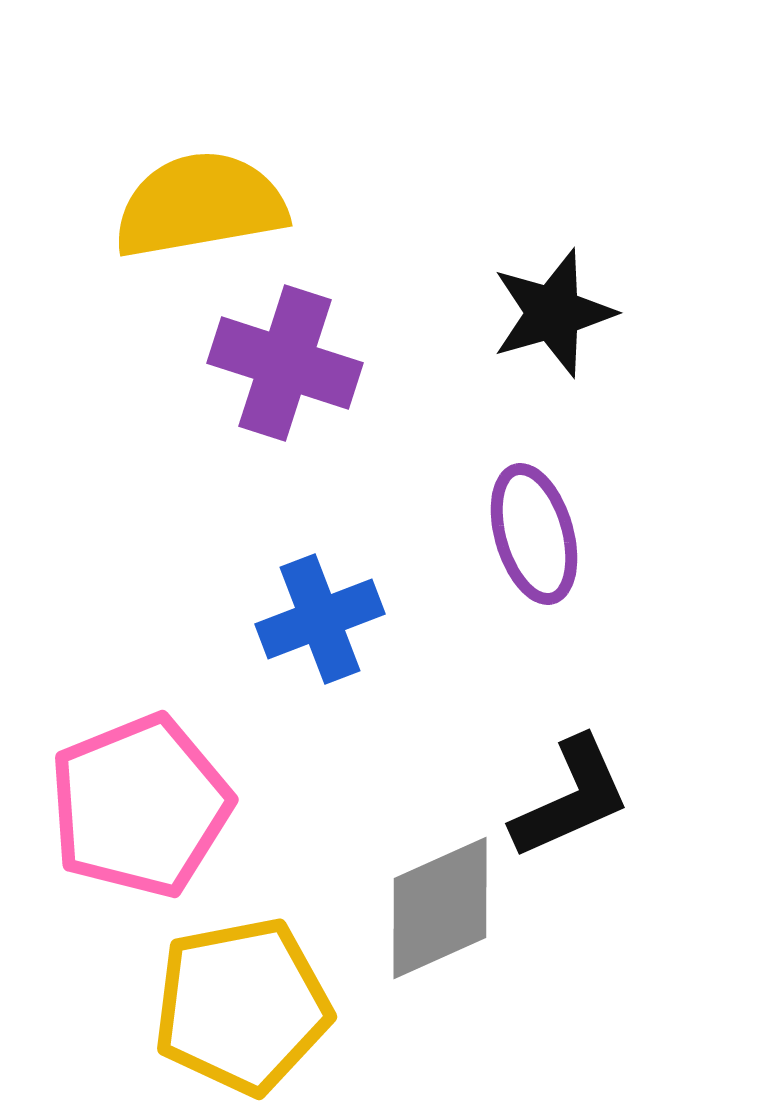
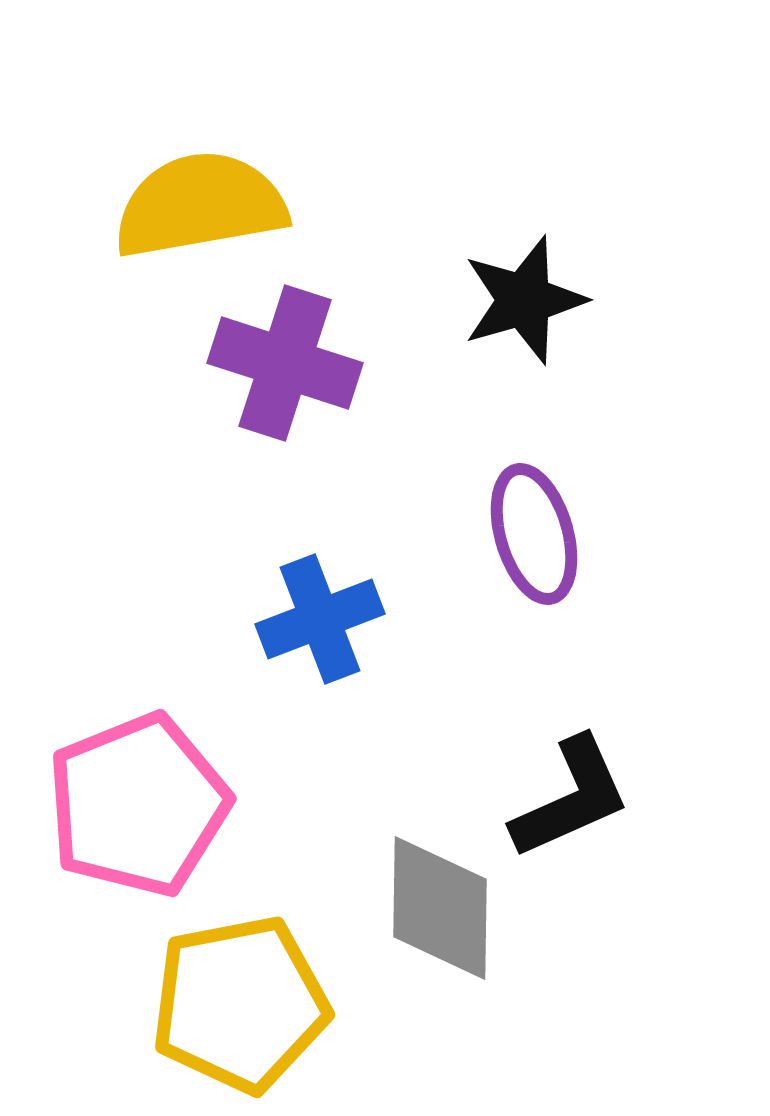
black star: moved 29 px left, 13 px up
pink pentagon: moved 2 px left, 1 px up
gray diamond: rotated 65 degrees counterclockwise
yellow pentagon: moved 2 px left, 2 px up
